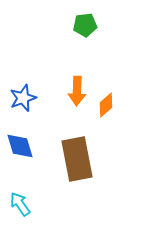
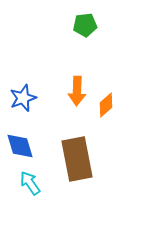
cyan arrow: moved 10 px right, 21 px up
